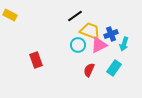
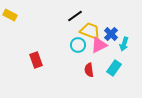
blue cross: rotated 24 degrees counterclockwise
red semicircle: rotated 32 degrees counterclockwise
